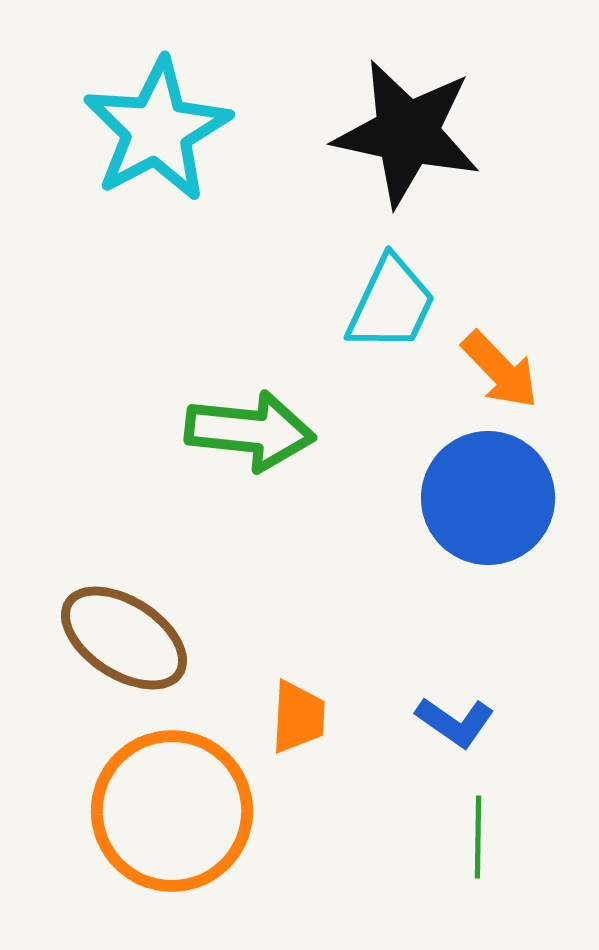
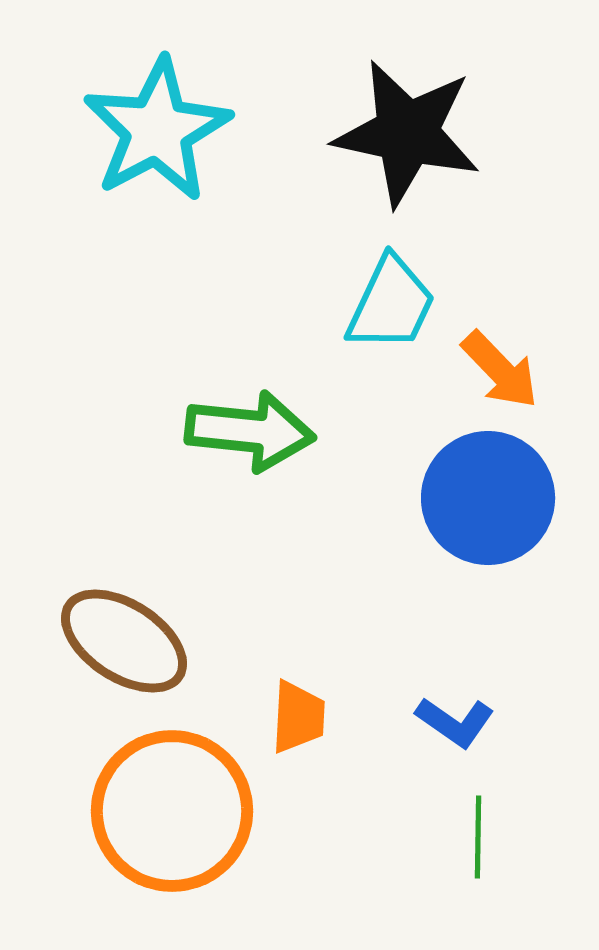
brown ellipse: moved 3 px down
